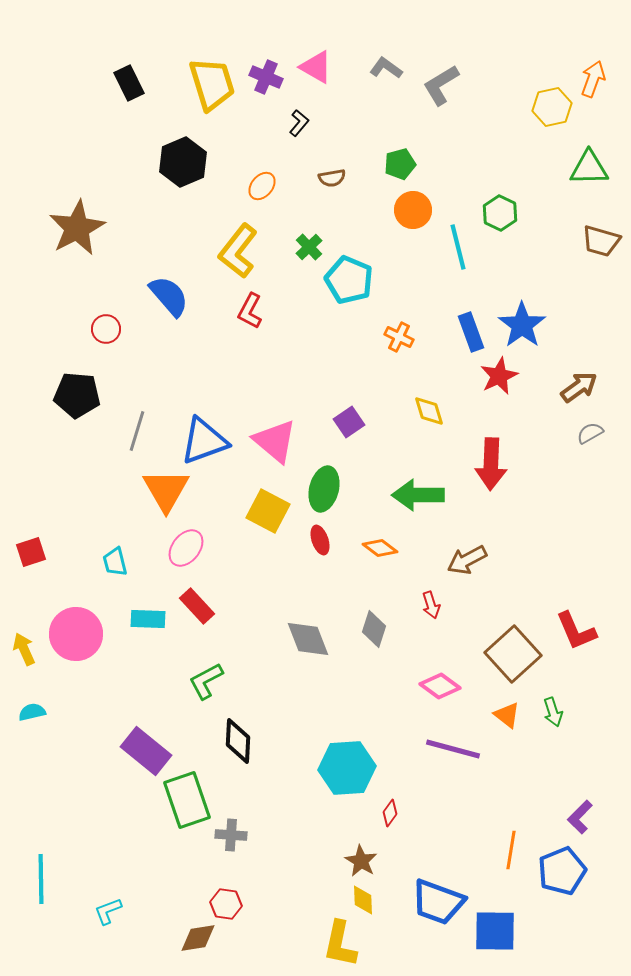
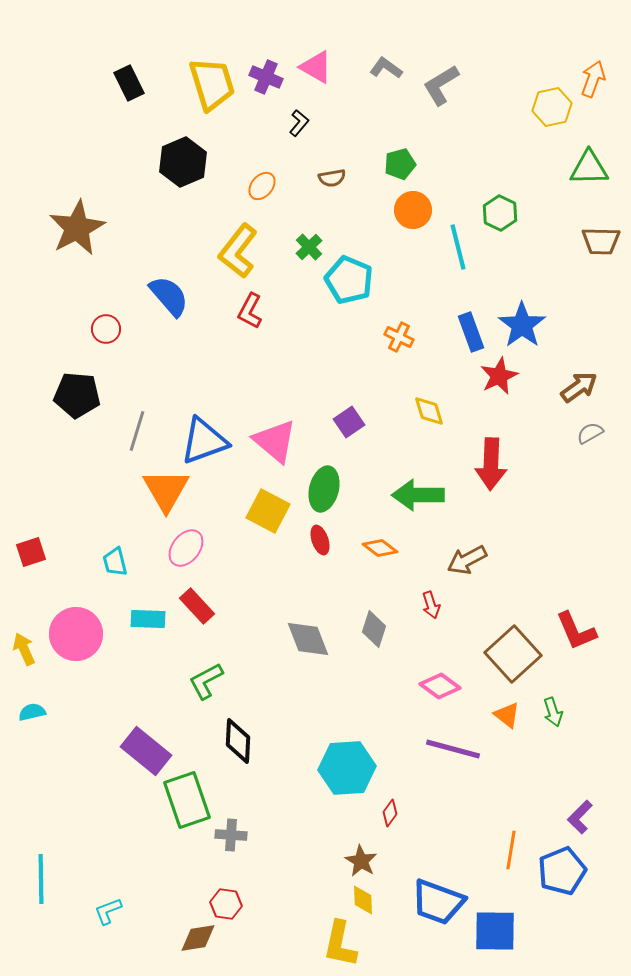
brown trapezoid at (601, 241): rotated 15 degrees counterclockwise
